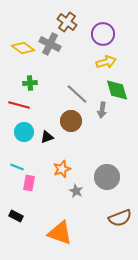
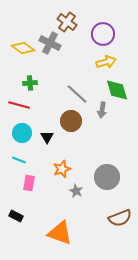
gray cross: moved 1 px up
cyan circle: moved 2 px left, 1 px down
black triangle: rotated 40 degrees counterclockwise
cyan line: moved 2 px right, 7 px up
